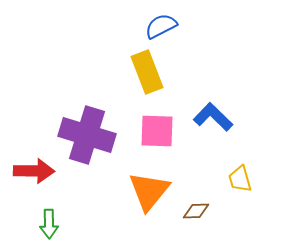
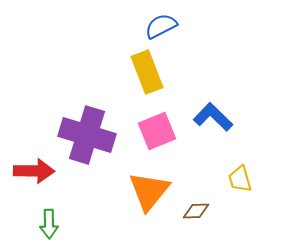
pink square: rotated 24 degrees counterclockwise
